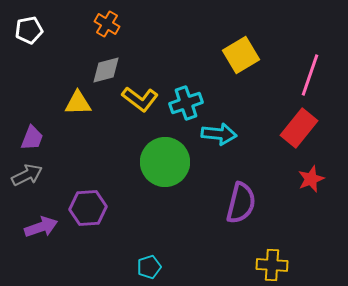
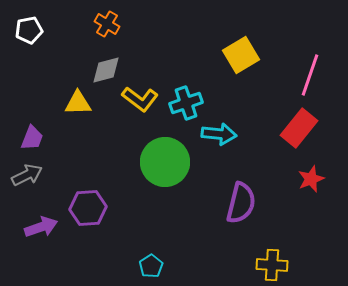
cyan pentagon: moved 2 px right, 1 px up; rotated 15 degrees counterclockwise
